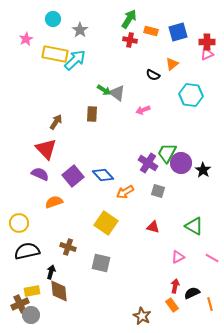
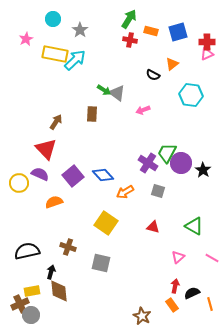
yellow circle at (19, 223): moved 40 px up
pink triangle at (178, 257): rotated 16 degrees counterclockwise
